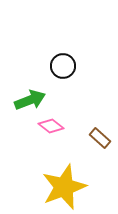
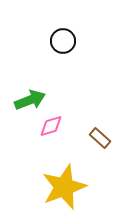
black circle: moved 25 px up
pink diamond: rotated 55 degrees counterclockwise
